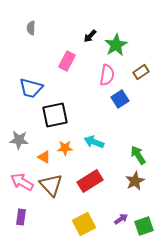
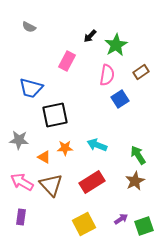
gray semicircle: moved 2 px left, 1 px up; rotated 64 degrees counterclockwise
cyan arrow: moved 3 px right, 3 px down
red rectangle: moved 2 px right, 1 px down
